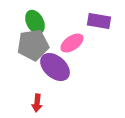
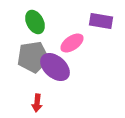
purple rectangle: moved 2 px right
gray pentagon: moved 12 px down
